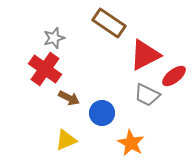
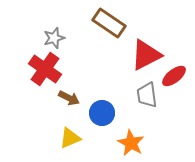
red triangle: moved 1 px right
gray trapezoid: rotated 56 degrees clockwise
yellow triangle: moved 4 px right, 2 px up
